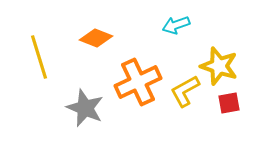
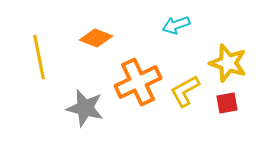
yellow line: rotated 6 degrees clockwise
yellow star: moved 9 px right, 3 px up
red square: moved 2 px left
gray star: rotated 9 degrees counterclockwise
